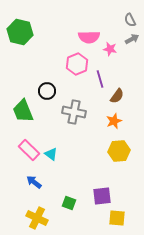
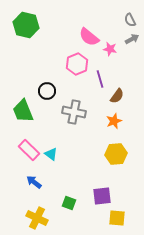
green hexagon: moved 6 px right, 7 px up
pink semicircle: rotated 40 degrees clockwise
yellow hexagon: moved 3 px left, 3 px down
